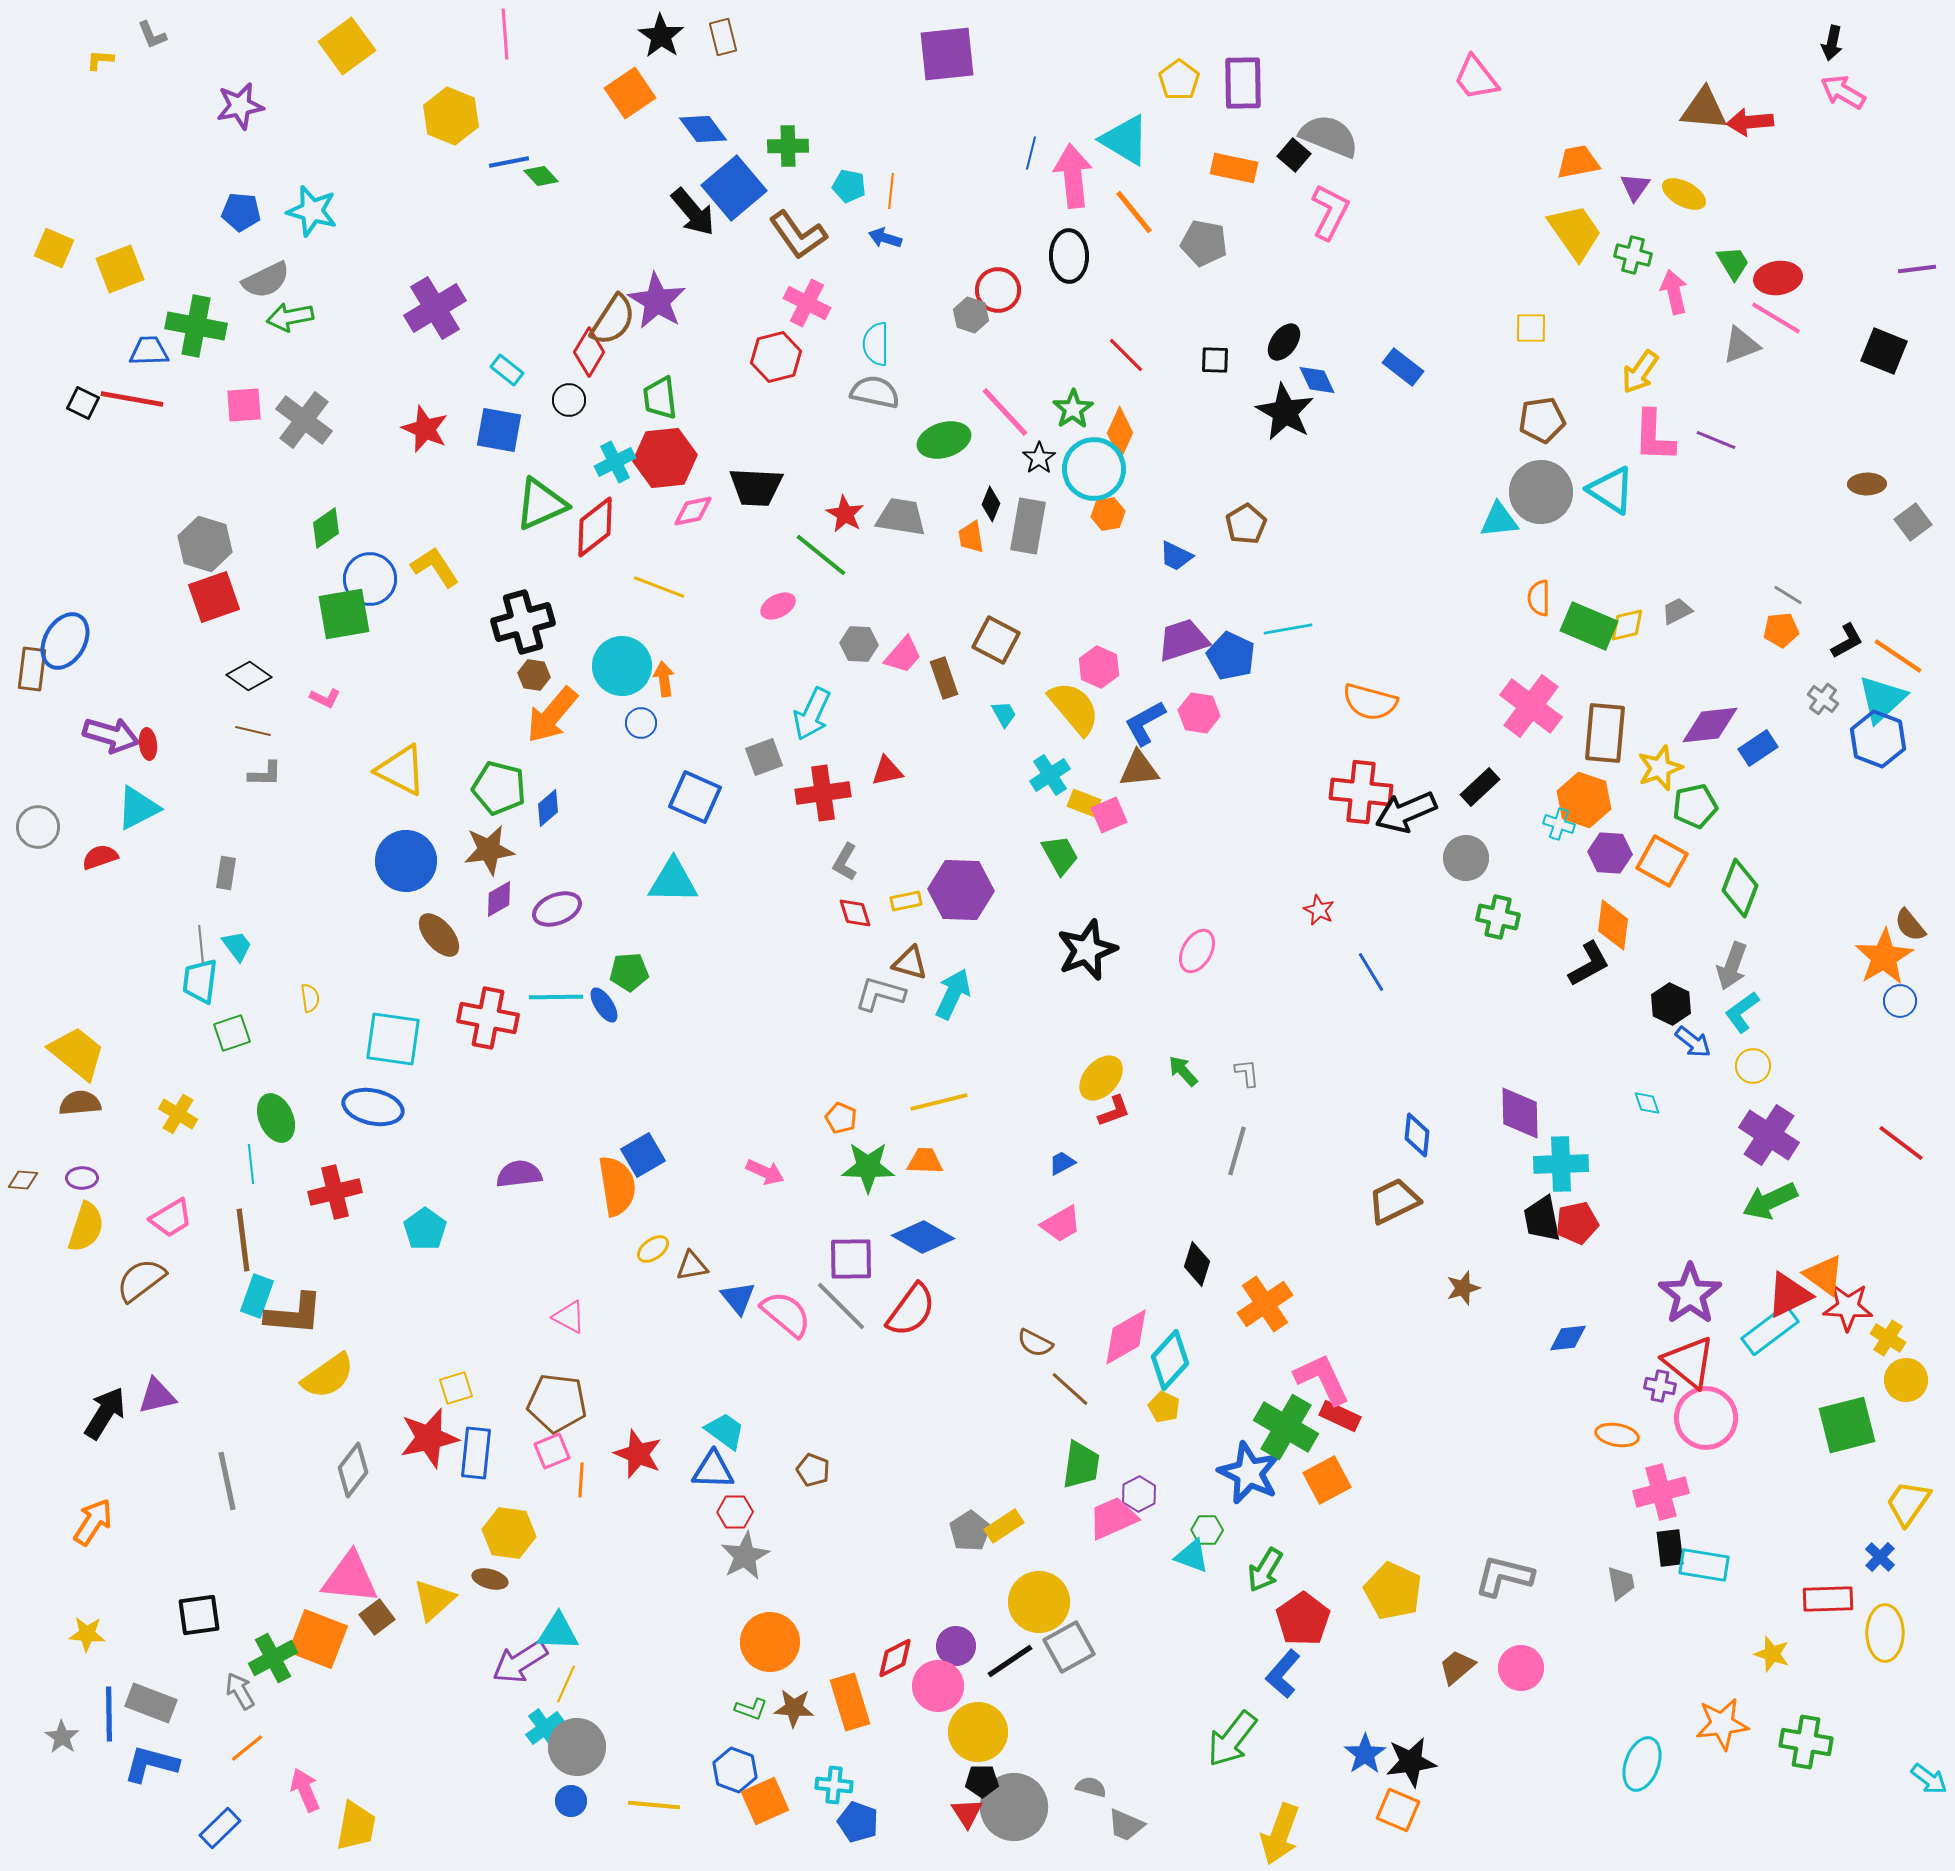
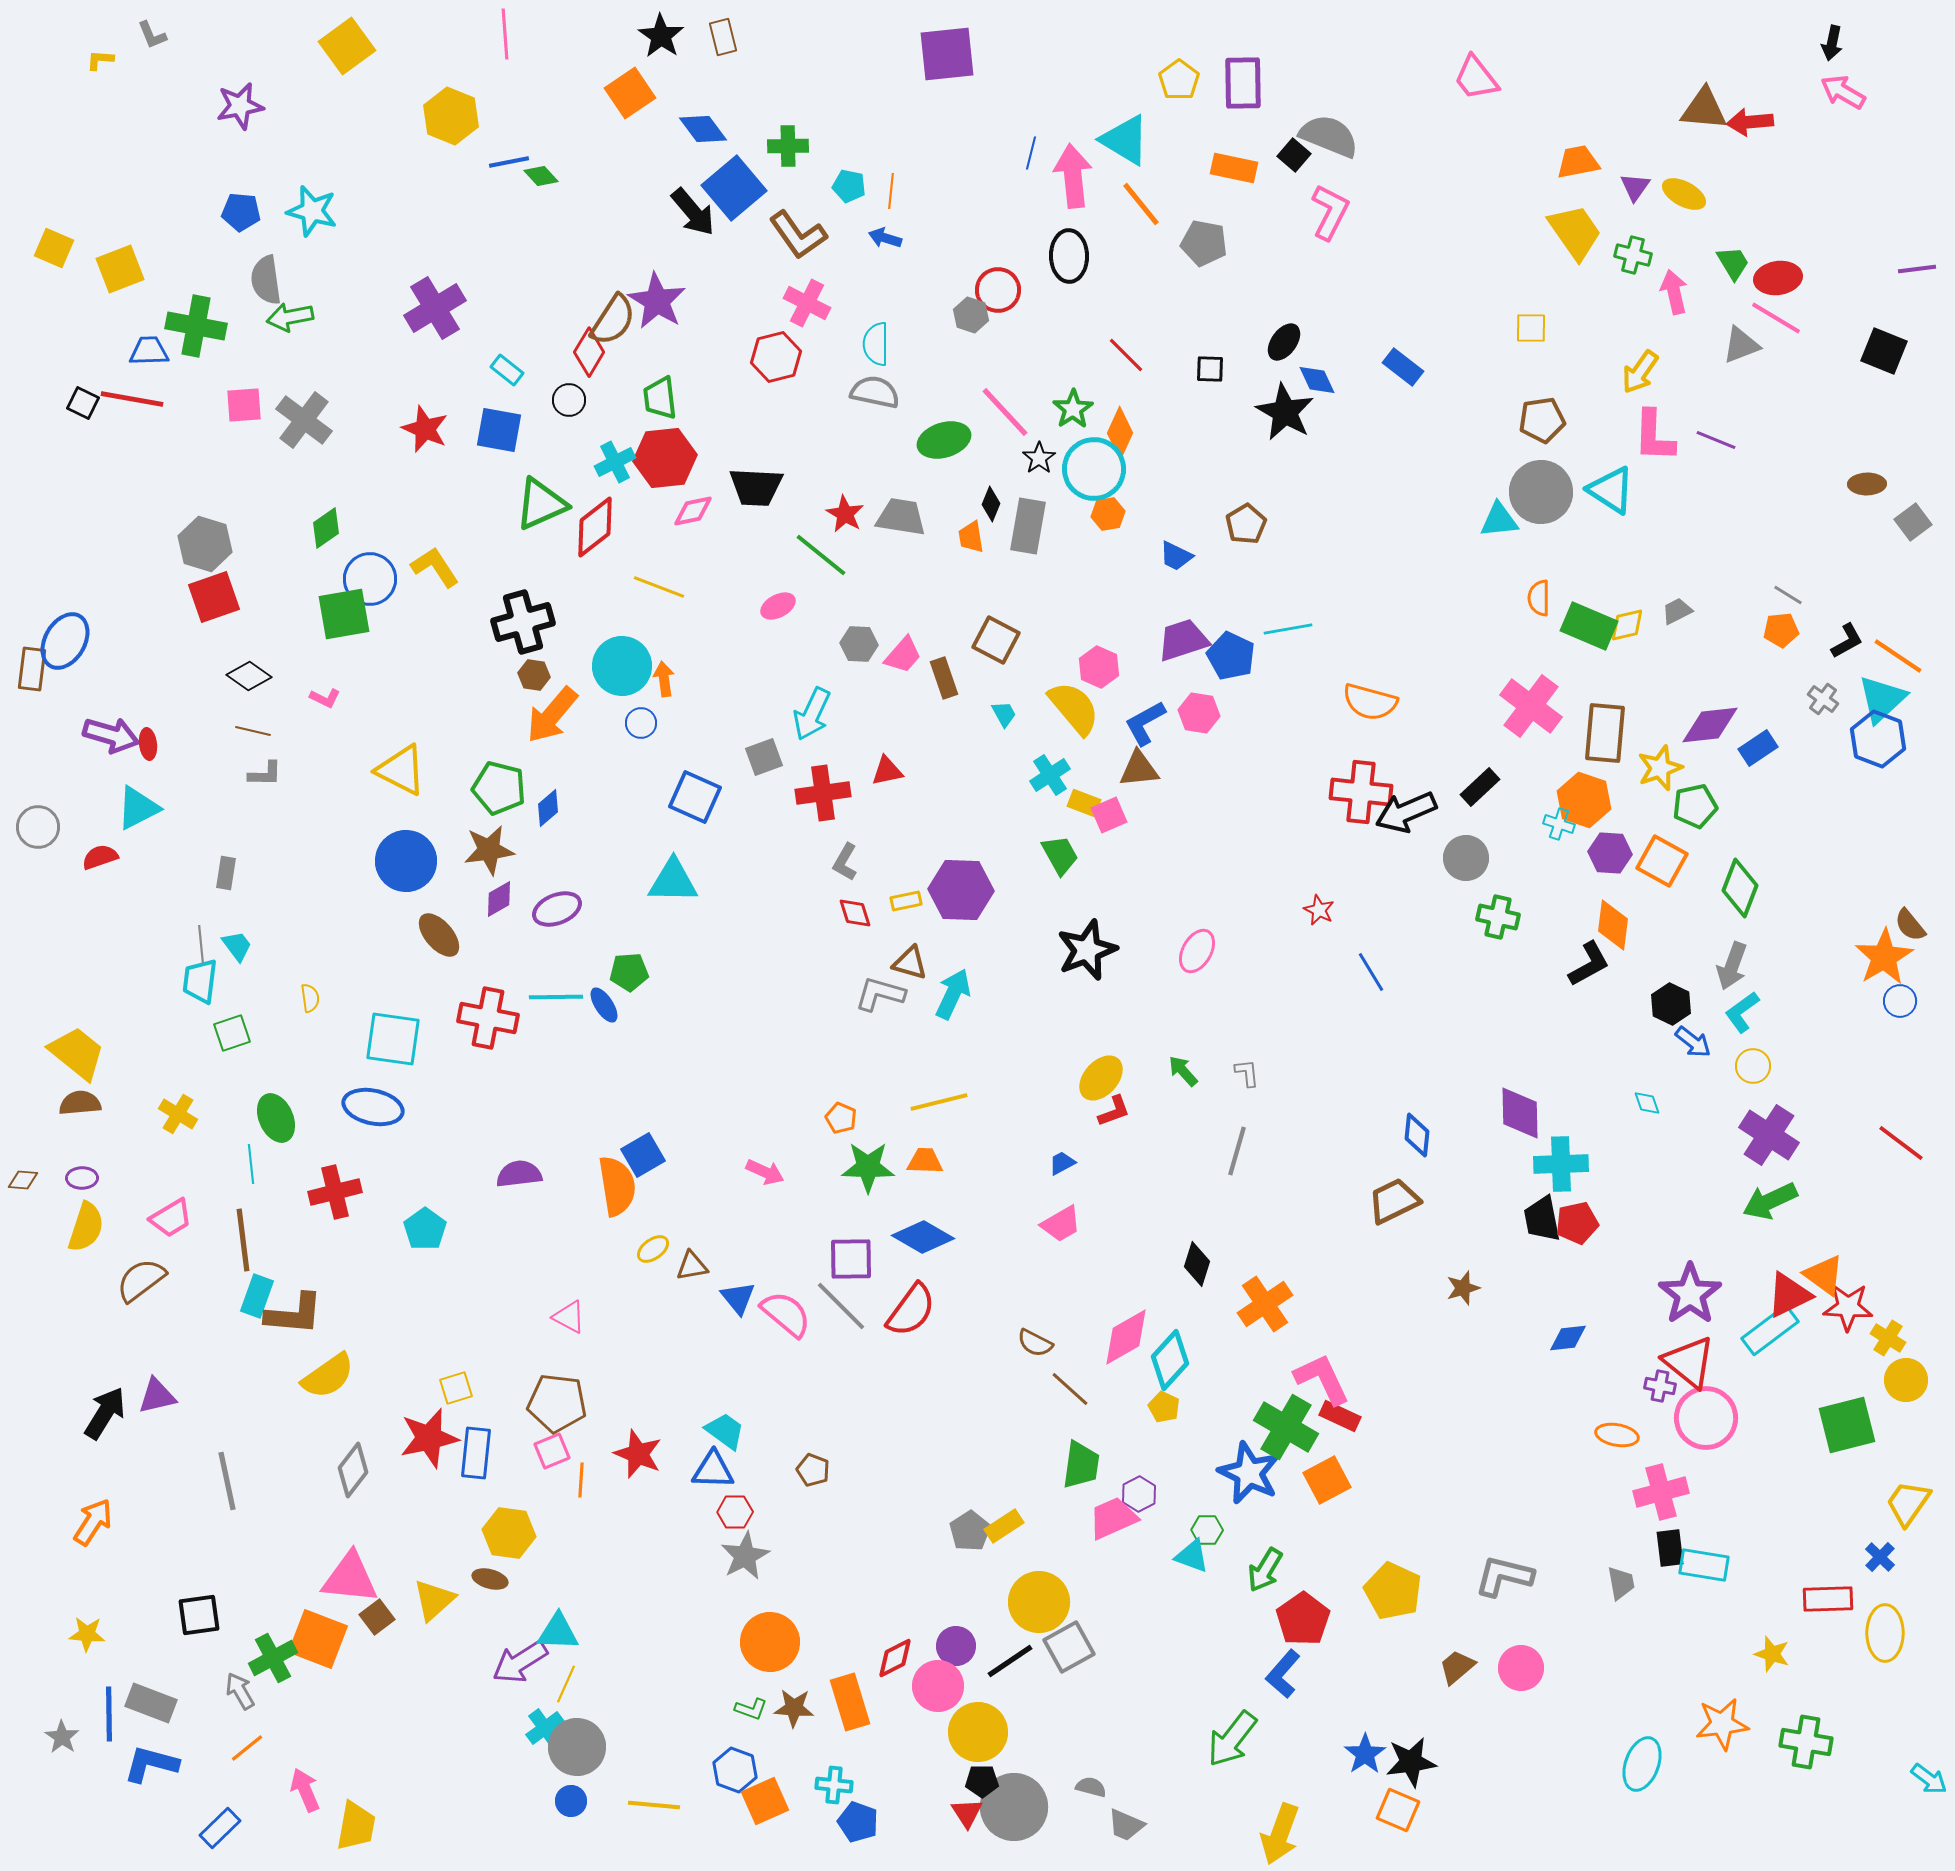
orange line at (1134, 212): moved 7 px right, 8 px up
gray semicircle at (266, 280): rotated 108 degrees clockwise
black square at (1215, 360): moved 5 px left, 9 px down
